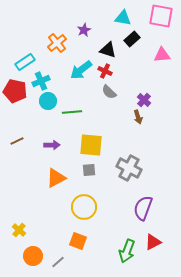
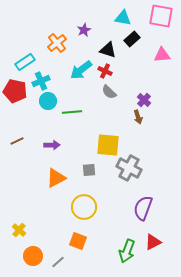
yellow square: moved 17 px right
